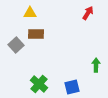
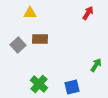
brown rectangle: moved 4 px right, 5 px down
gray square: moved 2 px right
green arrow: rotated 32 degrees clockwise
